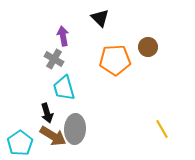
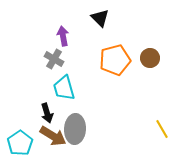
brown circle: moved 2 px right, 11 px down
orange pentagon: rotated 12 degrees counterclockwise
